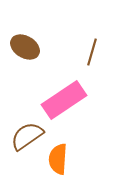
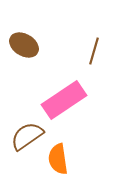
brown ellipse: moved 1 px left, 2 px up
brown line: moved 2 px right, 1 px up
orange semicircle: rotated 12 degrees counterclockwise
